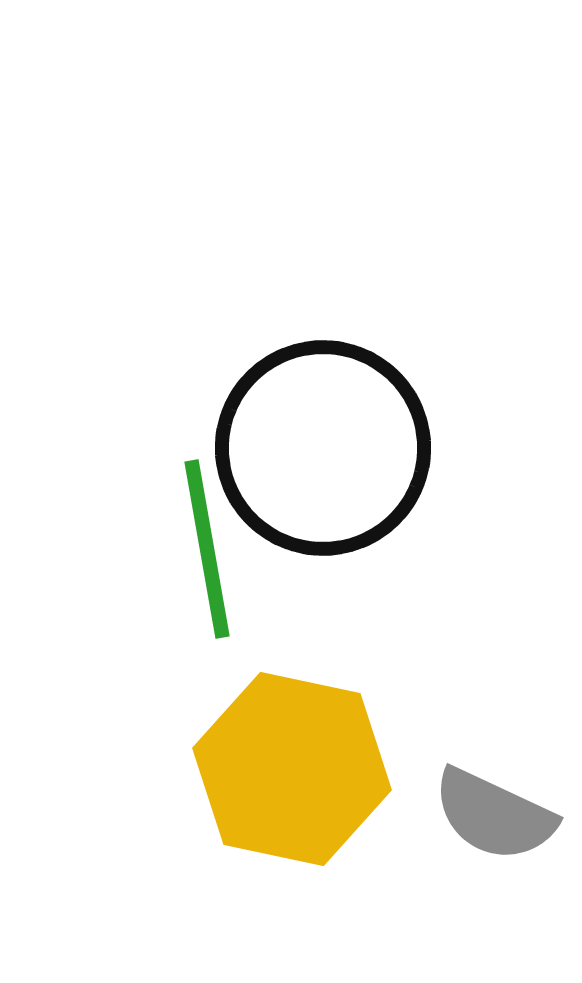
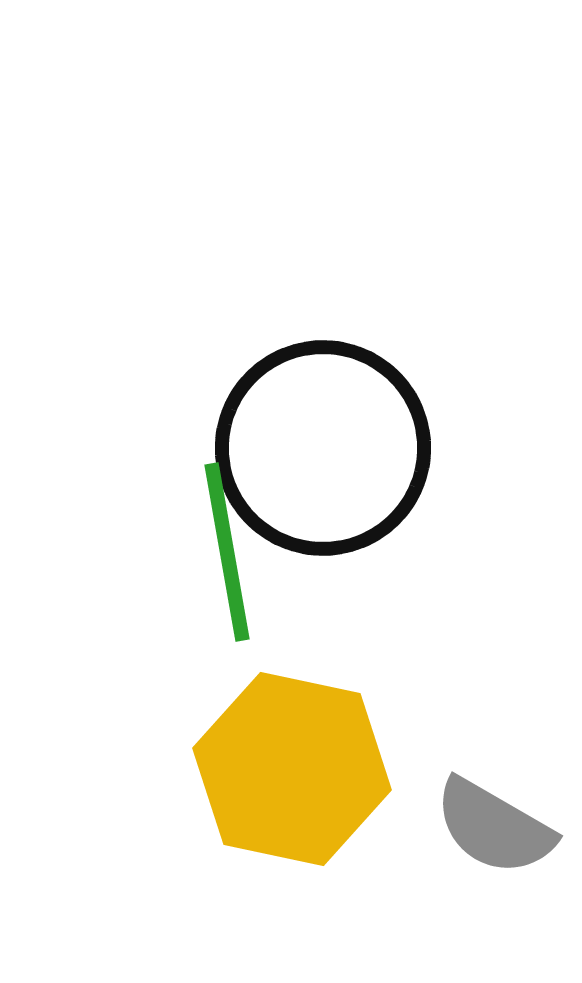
green line: moved 20 px right, 3 px down
gray semicircle: moved 12 px down; rotated 5 degrees clockwise
